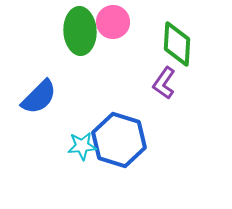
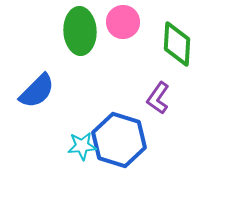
pink circle: moved 10 px right
purple L-shape: moved 6 px left, 15 px down
blue semicircle: moved 2 px left, 6 px up
